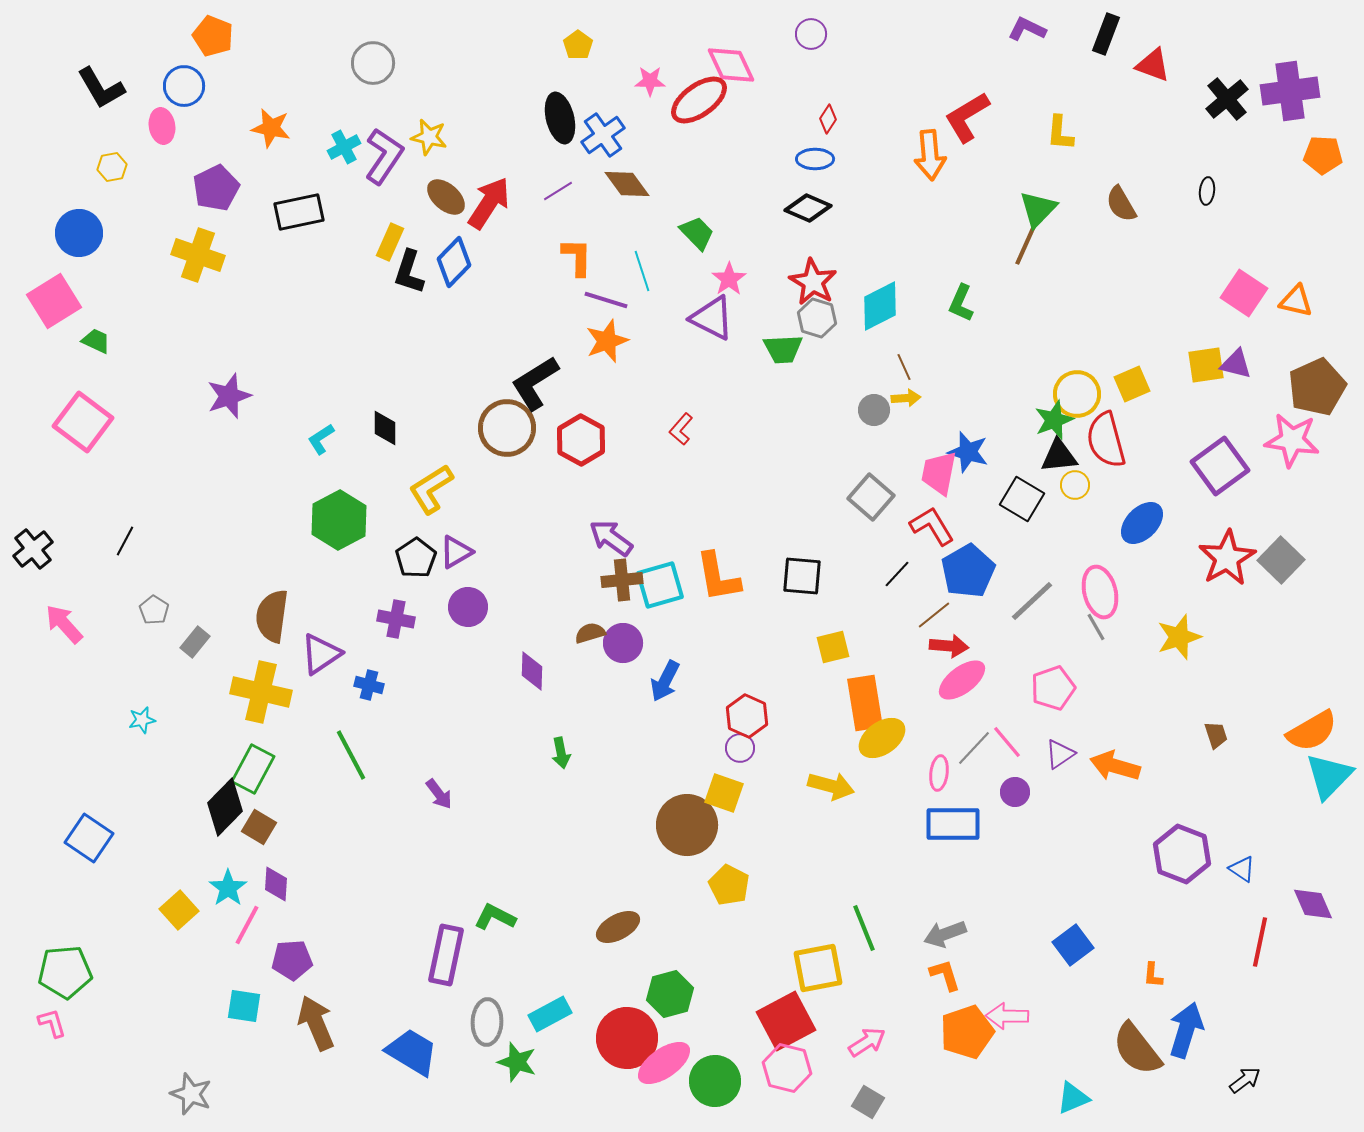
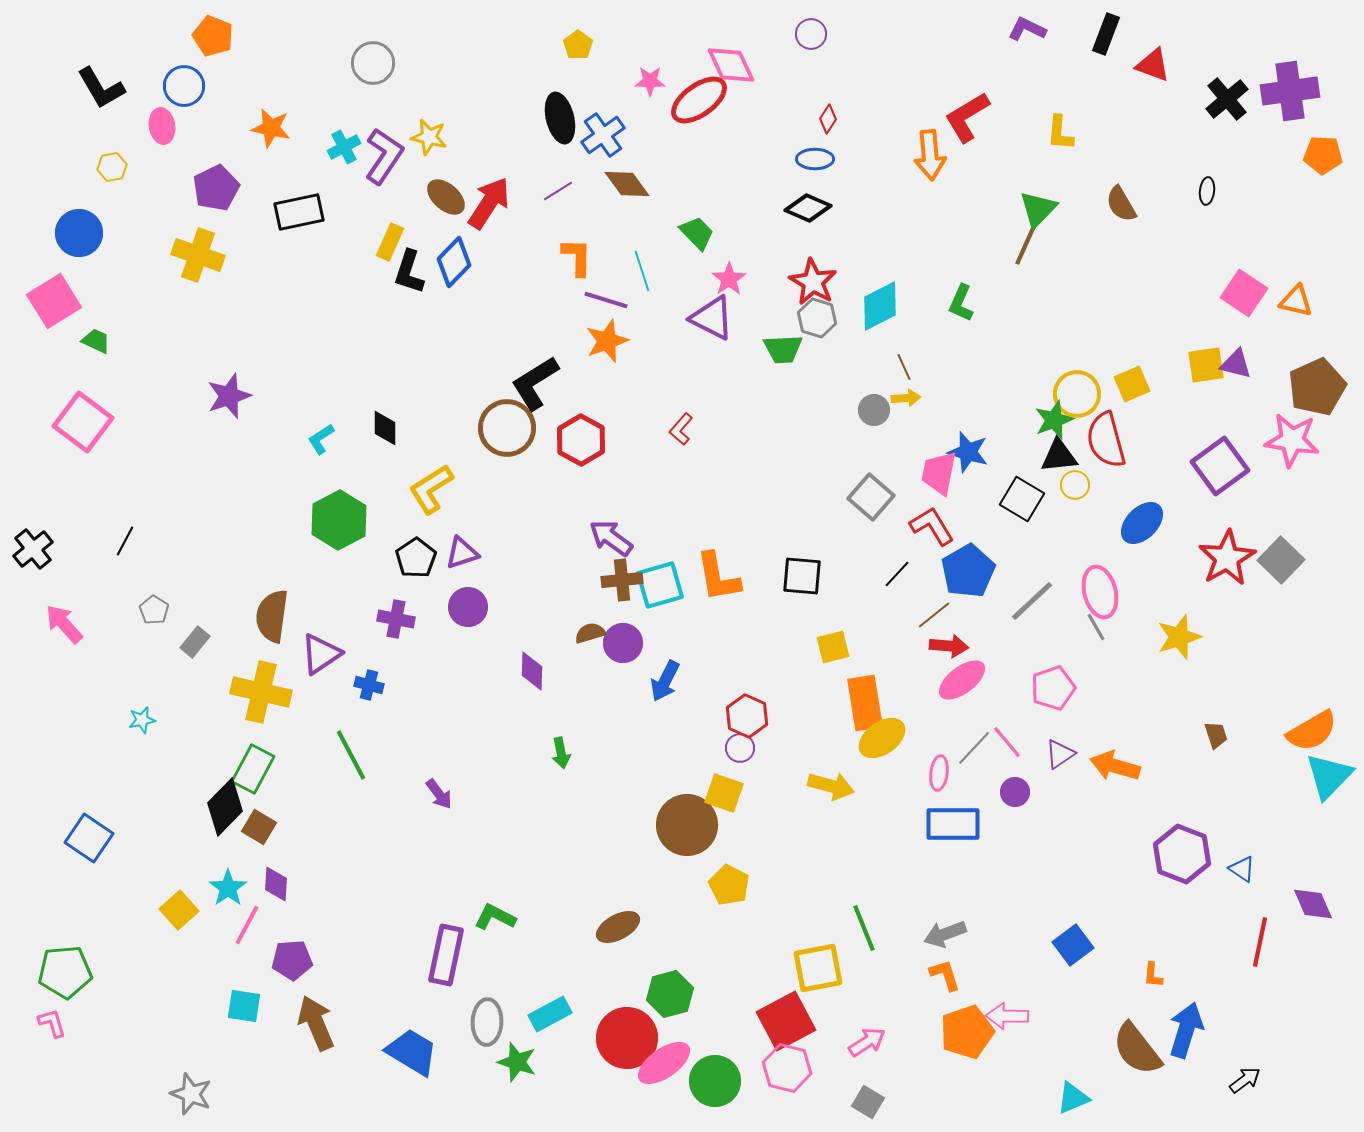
purple triangle at (456, 552): moved 6 px right, 1 px down; rotated 12 degrees clockwise
